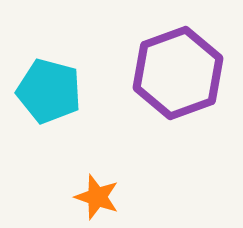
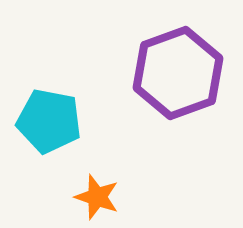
cyan pentagon: moved 30 px down; rotated 4 degrees counterclockwise
